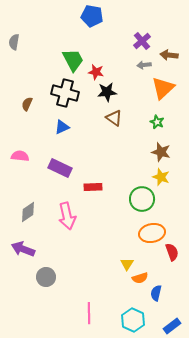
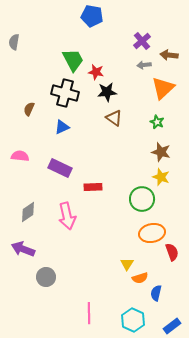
brown semicircle: moved 2 px right, 5 px down
